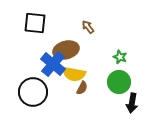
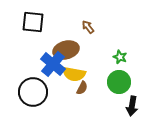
black square: moved 2 px left, 1 px up
black arrow: moved 3 px down
